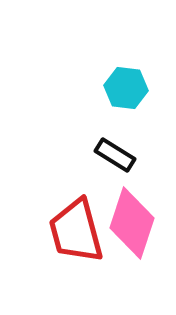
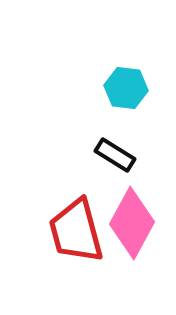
pink diamond: rotated 10 degrees clockwise
